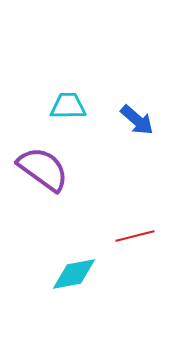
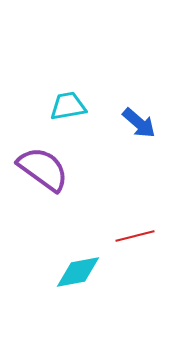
cyan trapezoid: rotated 9 degrees counterclockwise
blue arrow: moved 2 px right, 3 px down
cyan diamond: moved 4 px right, 2 px up
